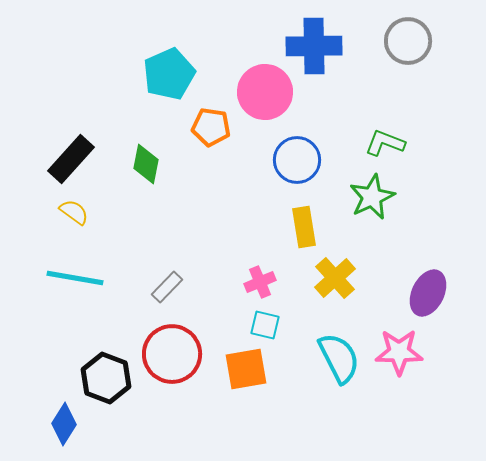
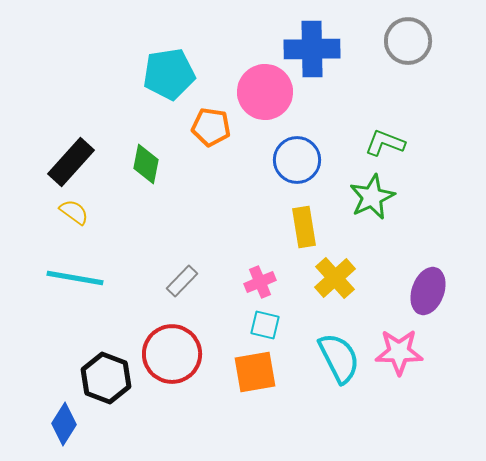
blue cross: moved 2 px left, 3 px down
cyan pentagon: rotated 15 degrees clockwise
black rectangle: moved 3 px down
gray rectangle: moved 15 px right, 6 px up
purple ellipse: moved 2 px up; rotated 6 degrees counterclockwise
orange square: moved 9 px right, 3 px down
